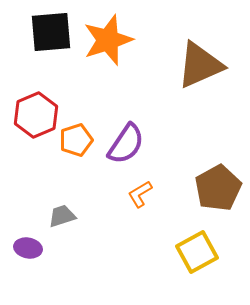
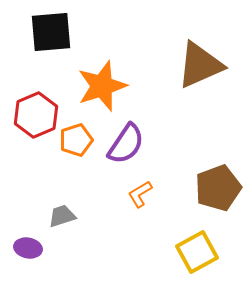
orange star: moved 6 px left, 46 px down
brown pentagon: rotated 9 degrees clockwise
